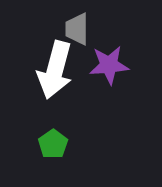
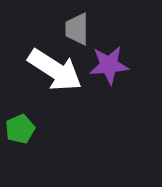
white arrow: rotated 72 degrees counterclockwise
green pentagon: moved 33 px left, 15 px up; rotated 12 degrees clockwise
